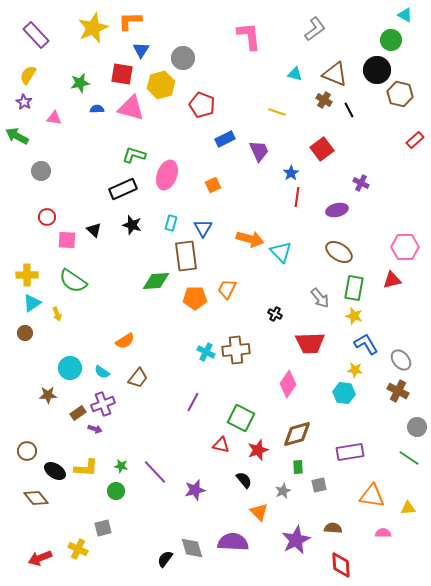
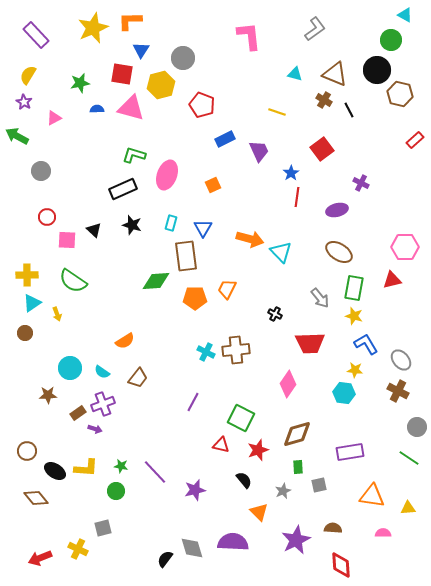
pink triangle at (54, 118): rotated 35 degrees counterclockwise
